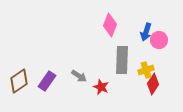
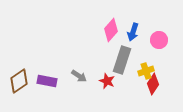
pink diamond: moved 1 px right, 5 px down; rotated 20 degrees clockwise
blue arrow: moved 13 px left
gray rectangle: rotated 16 degrees clockwise
yellow cross: moved 1 px down
purple rectangle: rotated 66 degrees clockwise
red star: moved 6 px right, 6 px up
